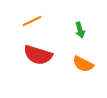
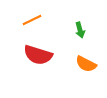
orange line: moved 1 px up
orange semicircle: moved 3 px right
